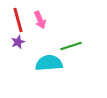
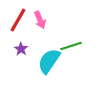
red line: rotated 45 degrees clockwise
purple star: moved 3 px right, 7 px down; rotated 16 degrees counterclockwise
cyan semicircle: moved 2 px up; rotated 52 degrees counterclockwise
